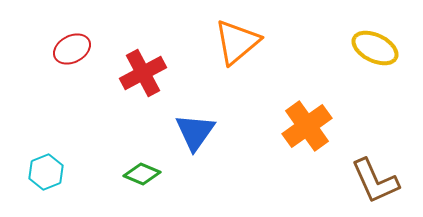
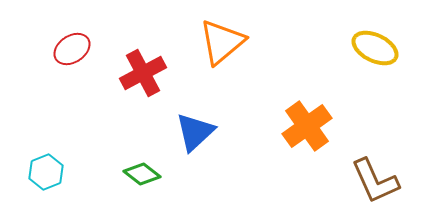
orange triangle: moved 15 px left
red ellipse: rotated 6 degrees counterclockwise
blue triangle: rotated 12 degrees clockwise
green diamond: rotated 15 degrees clockwise
